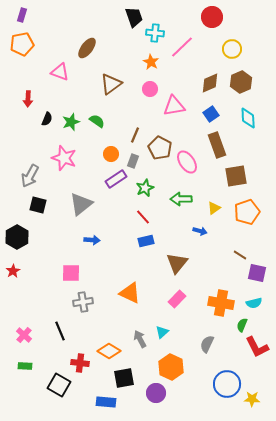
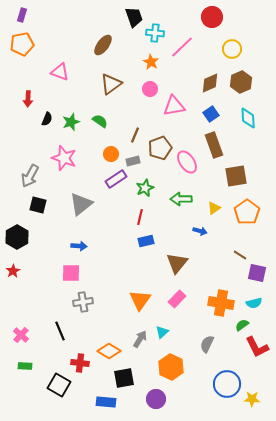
brown ellipse at (87, 48): moved 16 px right, 3 px up
green semicircle at (97, 121): moved 3 px right
brown rectangle at (217, 145): moved 3 px left
brown pentagon at (160, 148): rotated 25 degrees clockwise
gray rectangle at (133, 161): rotated 56 degrees clockwise
orange pentagon at (247, 212): rotated 15 degrees counterclockwise
red line at (143, 217): moved 3 px left; rotated 56 degrees clockwise
blue arrow at (92, 240): moved 13 px left, 6 px down
orange triangle at (130, 293): moved 10 px right, 7 px down; rotated 40 degrees clockwise
green semicircle at (242, 325): rotated 32 degrees clockwise
pink cross at (24, 335): moved 3 px left
gray arrow at (140, 339): rotated 60 degrees clockwise
purple circle at (156, 393): moved 6 px down
